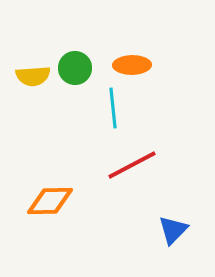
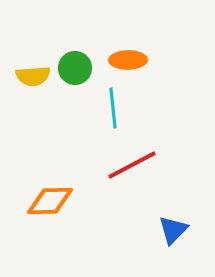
orange ellipse: moved 4 px left, 5 px up
